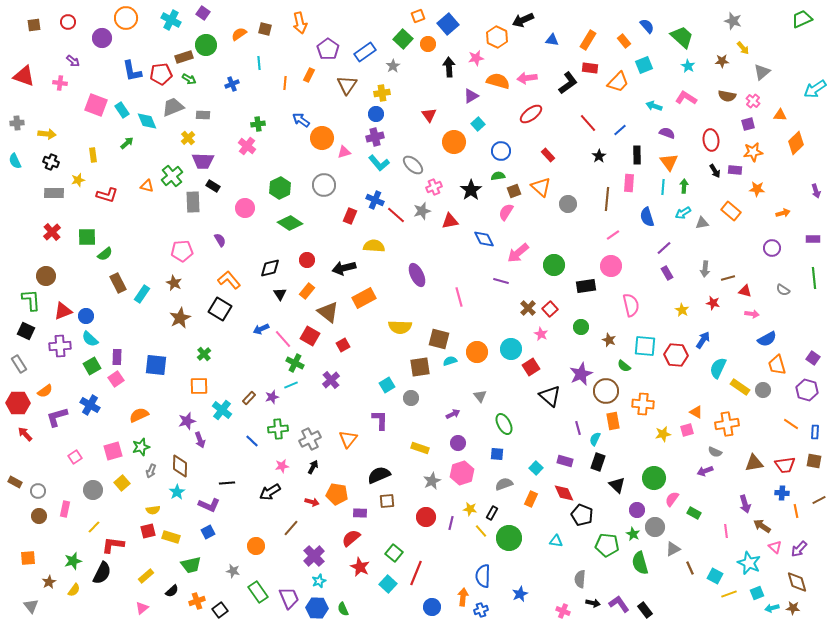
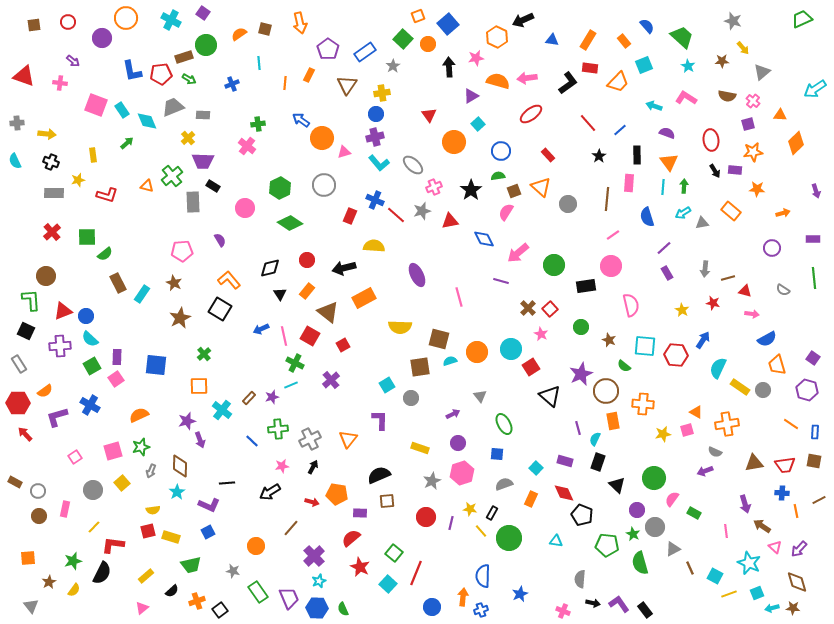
pink line at (283, 339): moved 1 px right, 3 px up; rotated 30 degrees clockwise
